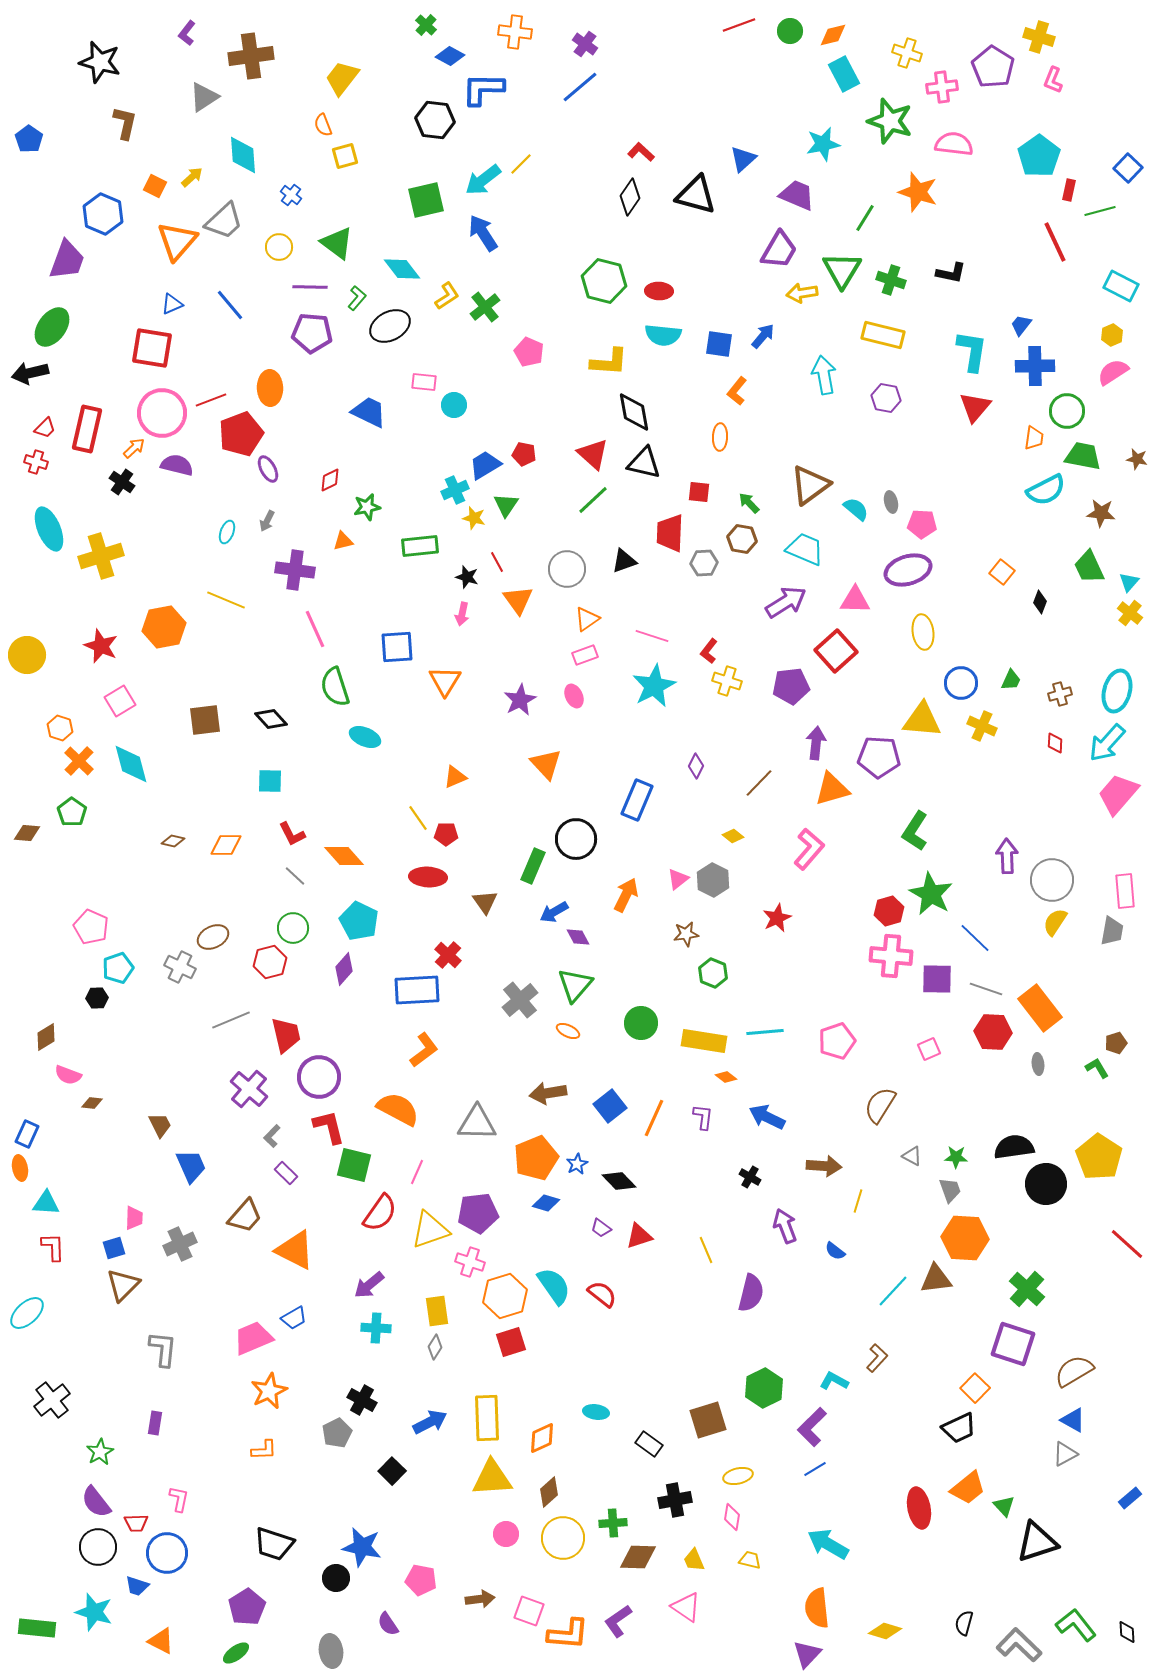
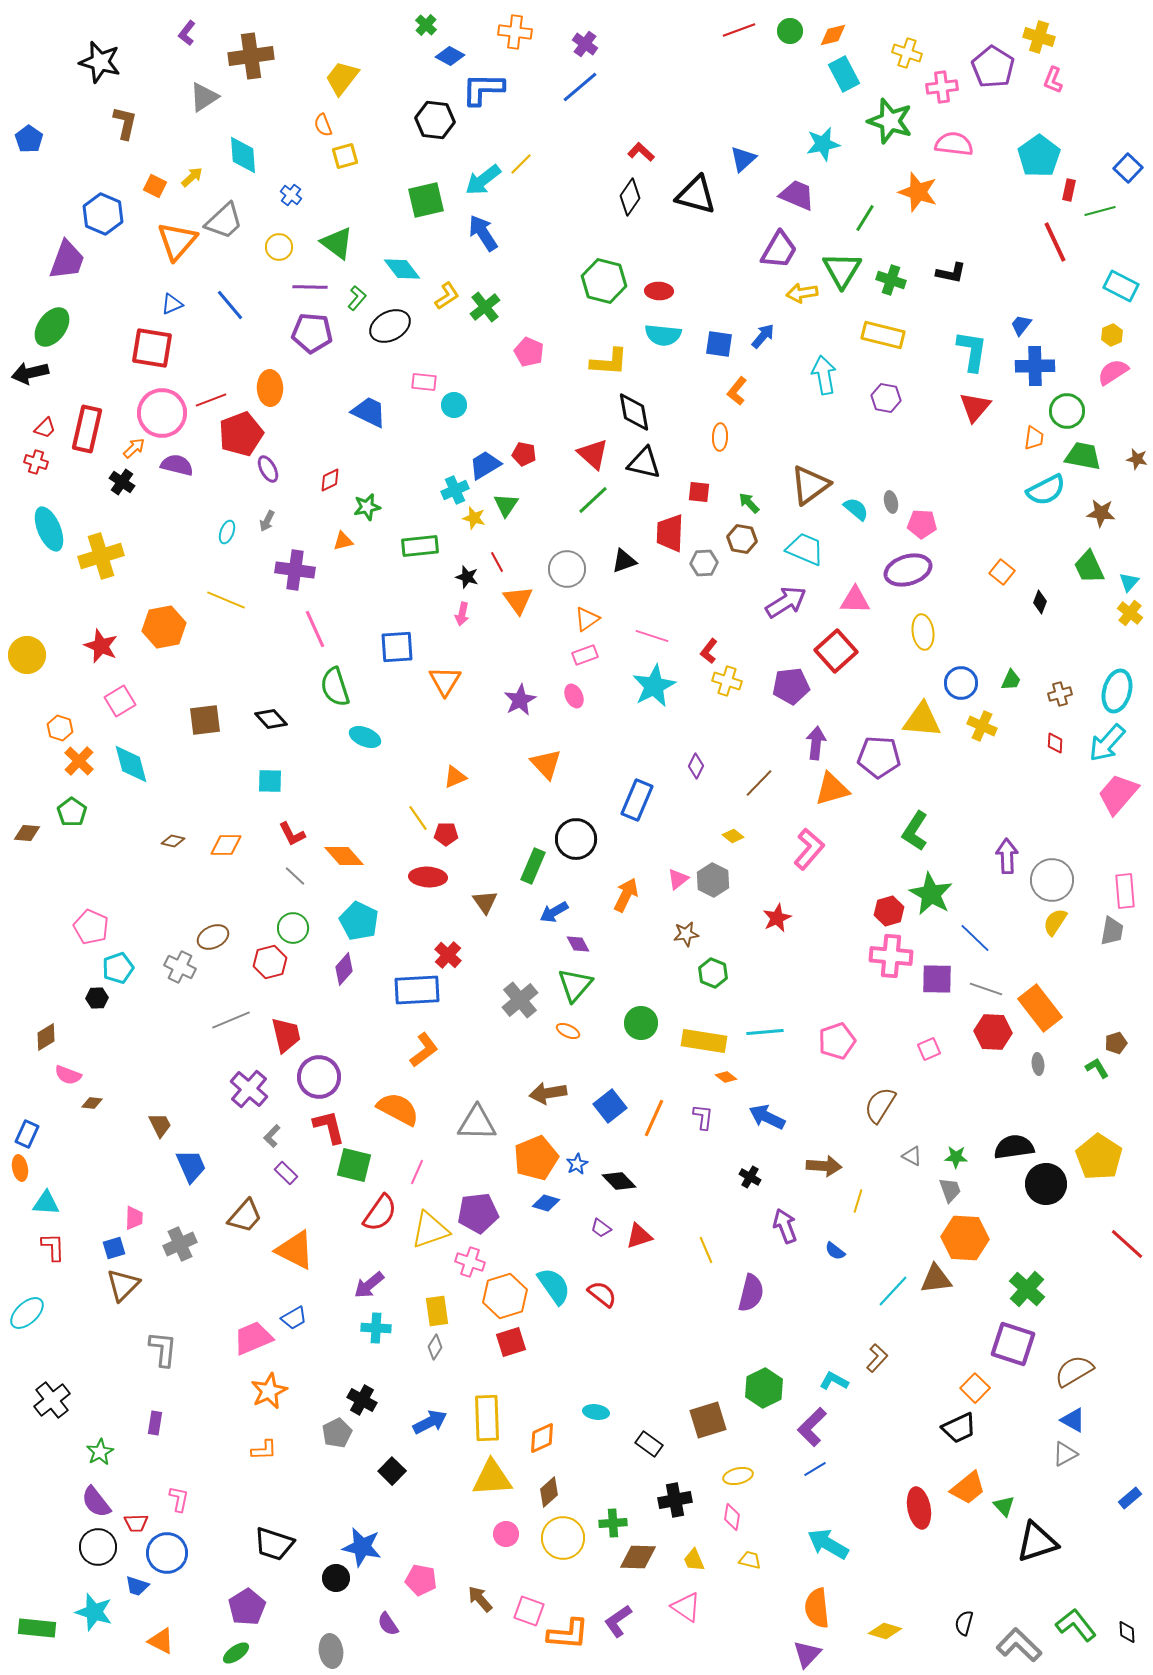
red line at (739, 25): moved 5 px down
purple diamond at (578, 937): moved 7 px down
brown arrow at (480, 1599): rotated 124 degrees counterclockwise
